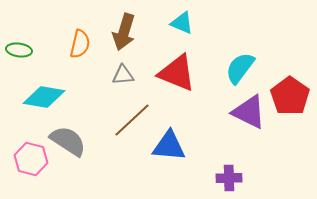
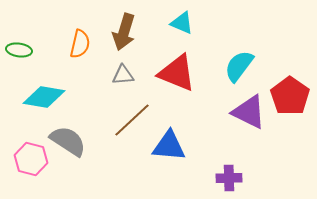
cyan semicircle: moved 1 px left, 2 px up
